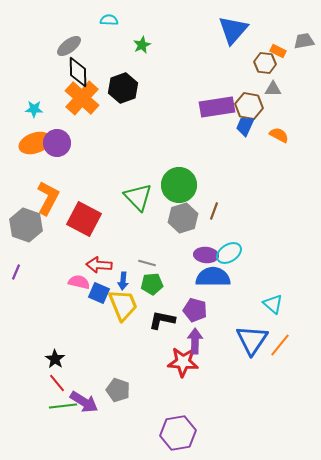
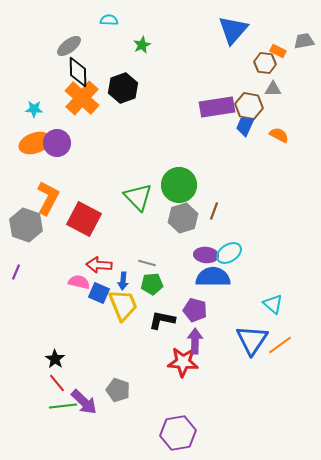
orange line at (280, 345): rotated 15 degrees clockwise
purple arrow at (84, 402): rotated 12 degrees clockwise
